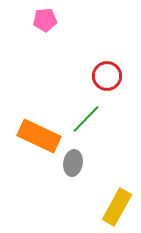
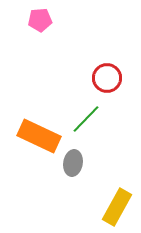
pink pentagon: moved 5 px left
red circle: moved 2 px down
